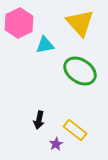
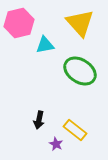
pink hexagon: rotated 12 degrees clockwise
purple star: rotated 16 degrees counterclockwise
